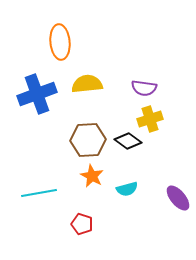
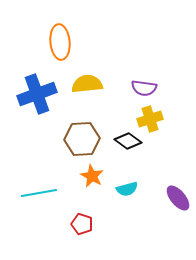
brown hexagon: moved 6 px left, 1 px up
